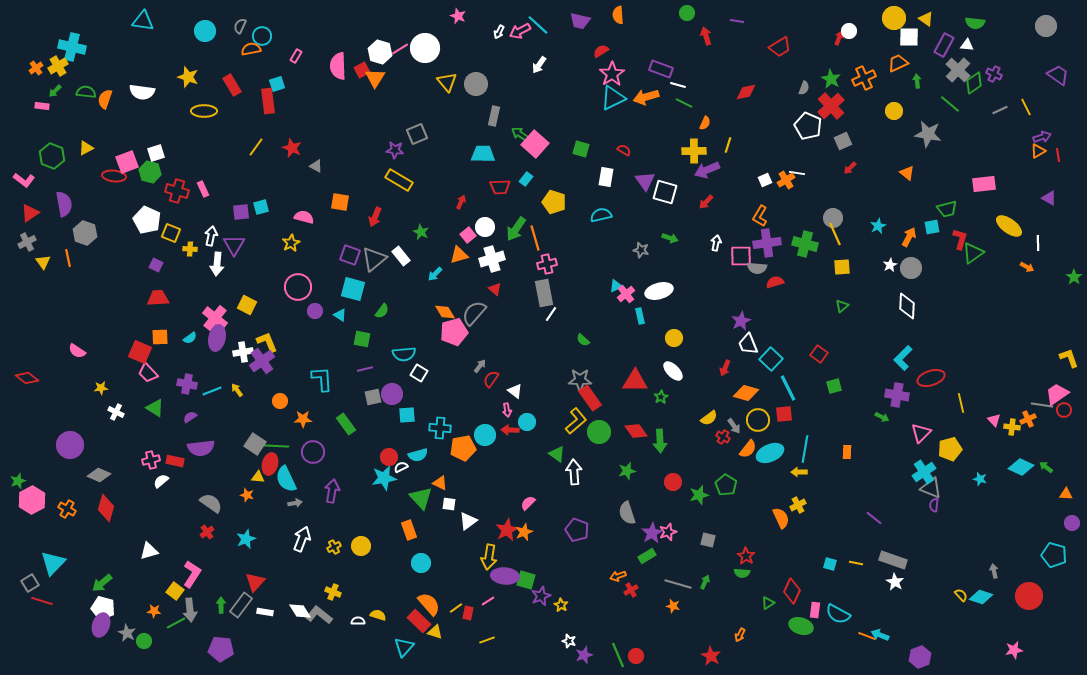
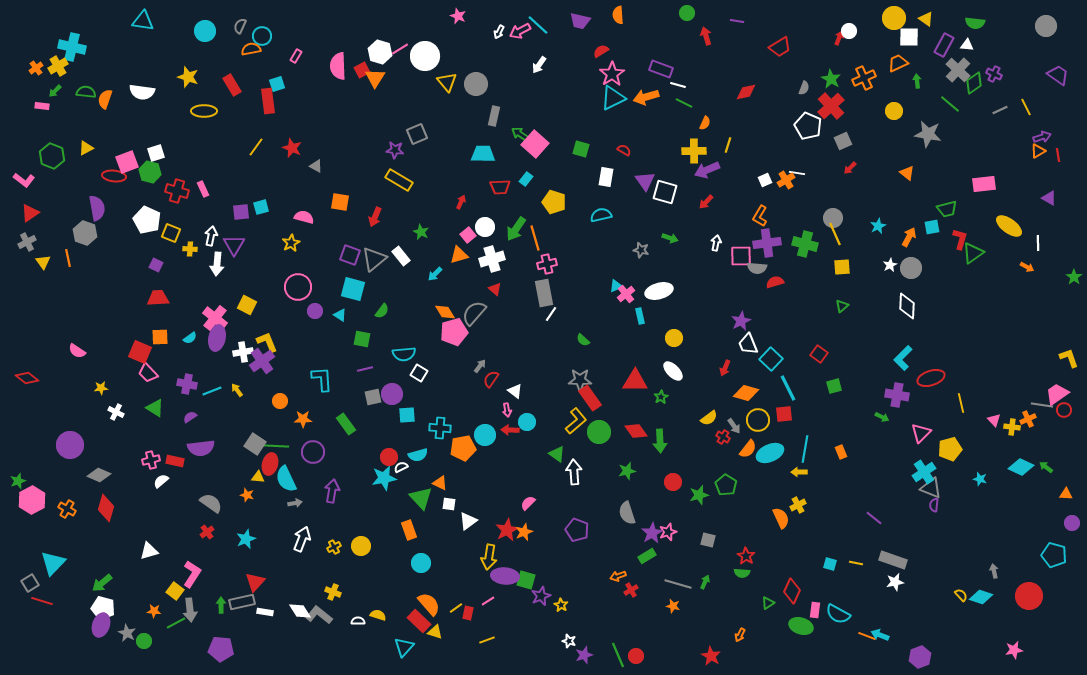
white circle at (425, 48): moved 8 px down
purple semicircle at (64, 204): moved 33 px right, 4 px down
orange rectangle at (847, 452): moved 6 px left; rotated 24 degrees counterclockwise
white star at (895, 582): rotated 30 degrees clockwise
gray rectangle at (241, 605): moved 1 px right, 3 px up; rotated 40 degrees clockwise
